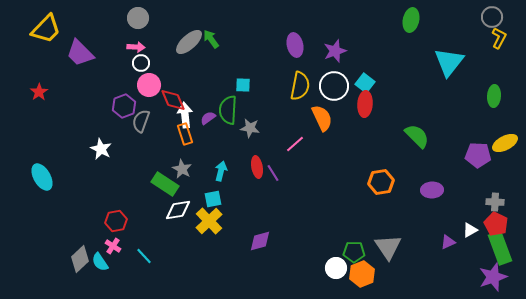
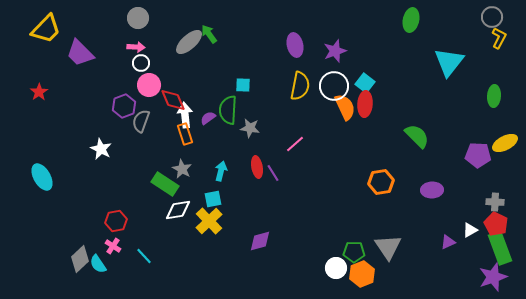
green arrow at (211, 39): moved 2 px left, 5 px up
orange semicircle at (322, 118): moved 23 px right, 11 px up
cyan semicircle at (100, 262): moved 2 px left, 2 px down
